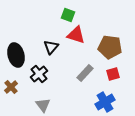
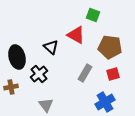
green square: moved 25 px right
red triangle: rotated 12 degrees clockwise
black triangle: rotated 28 degrees counterclockwise
black ellipse: moved 1 px right, 2 px down
gray rectangle: rotated 12 degrees counterclockwise
brown cross: rotated 32 degrees clockwise
gray triangle: moved 3 px right
